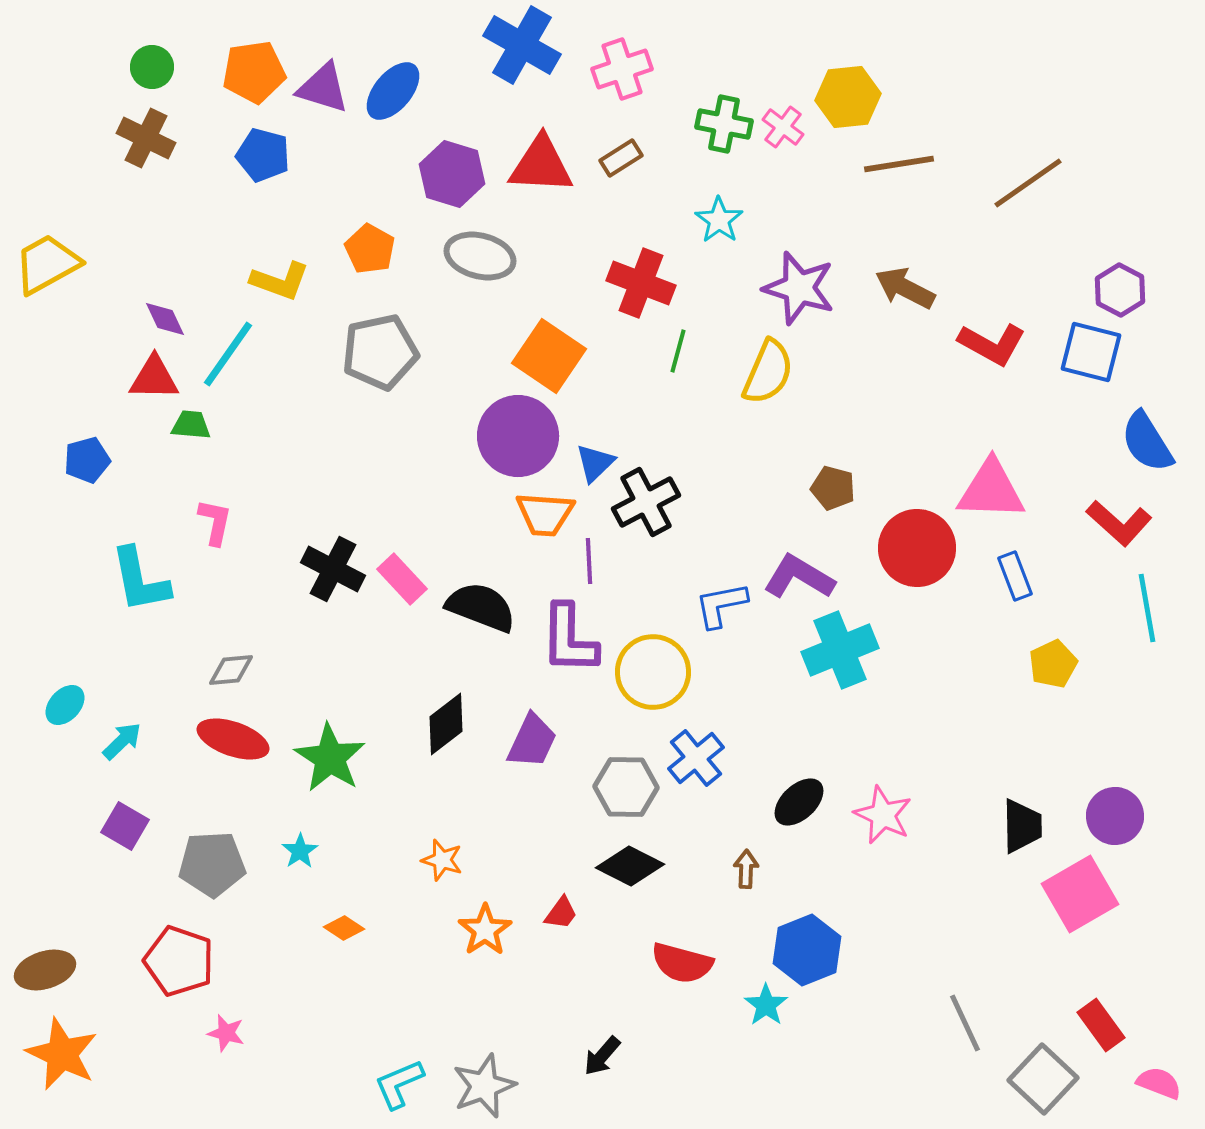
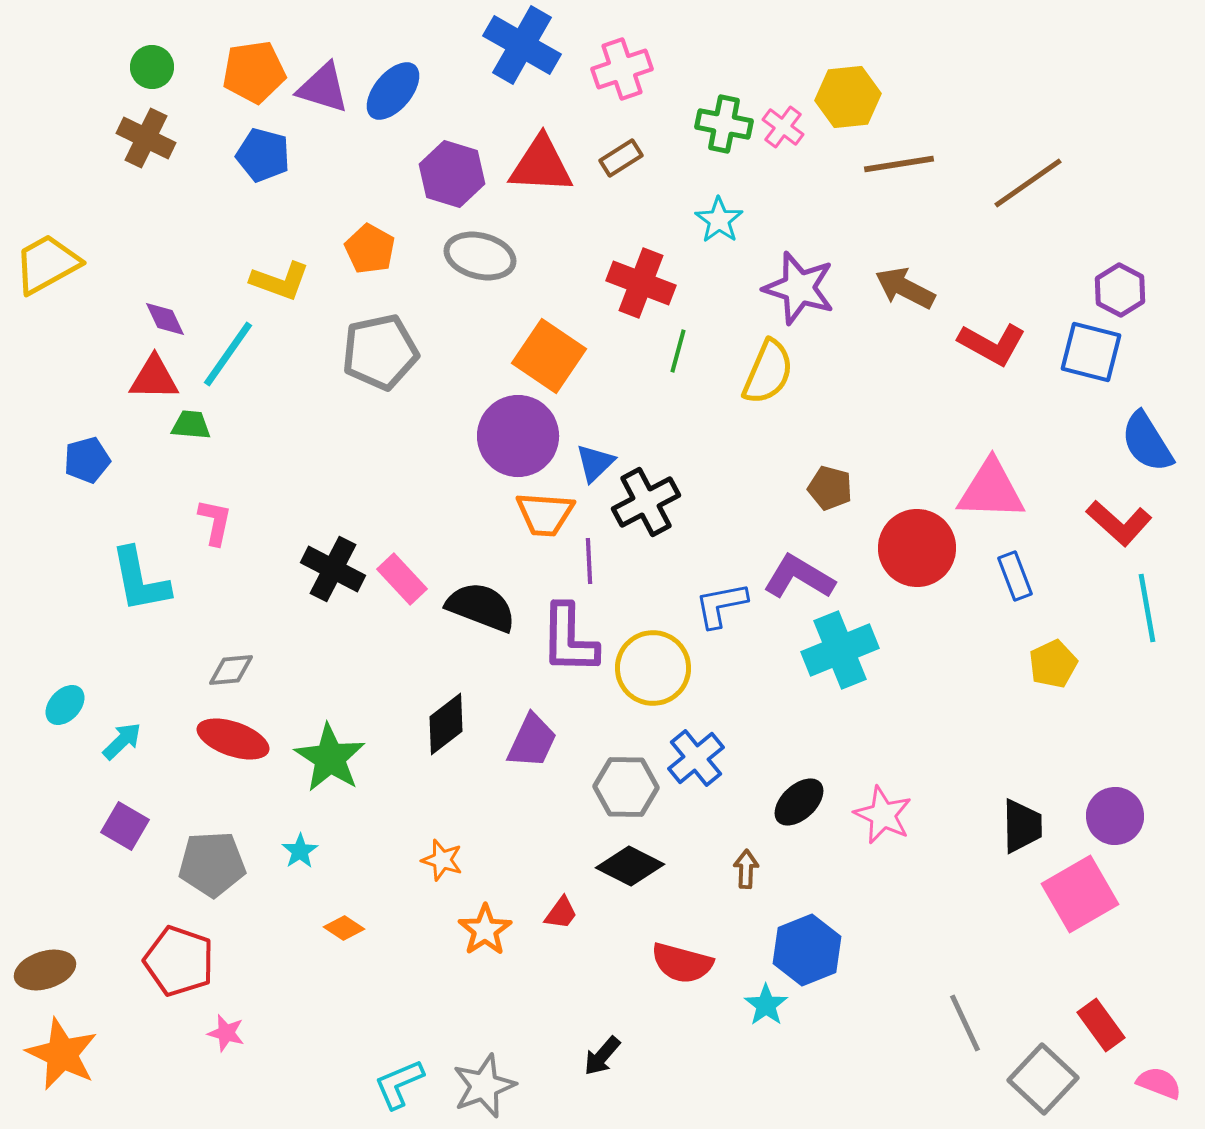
brown pentagon at (833, 488): moved 3 px left
yellow circle at (653, 672): moved 4 px up
